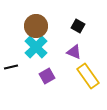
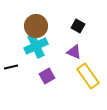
cyan cross: moved 1 px up; rotated 20 degrees clockwise
